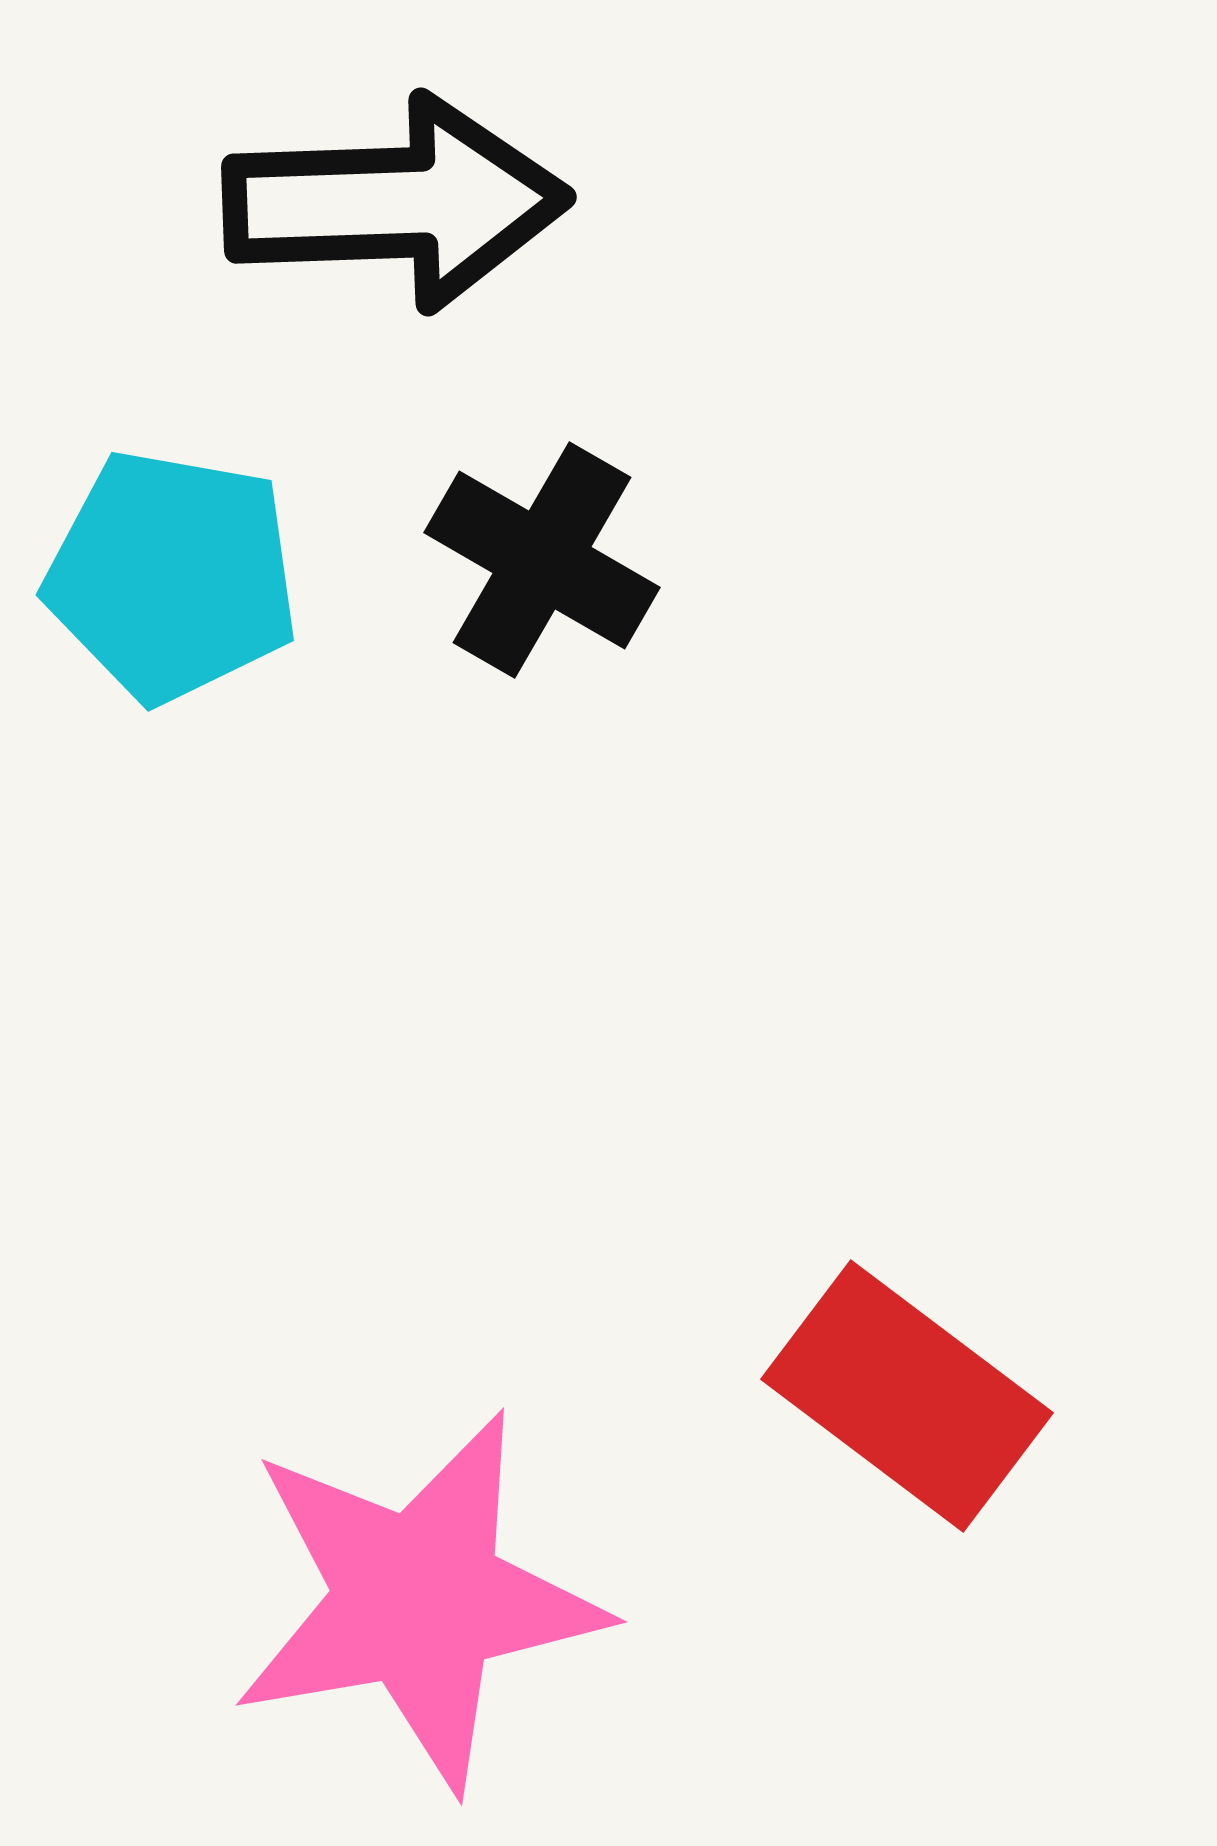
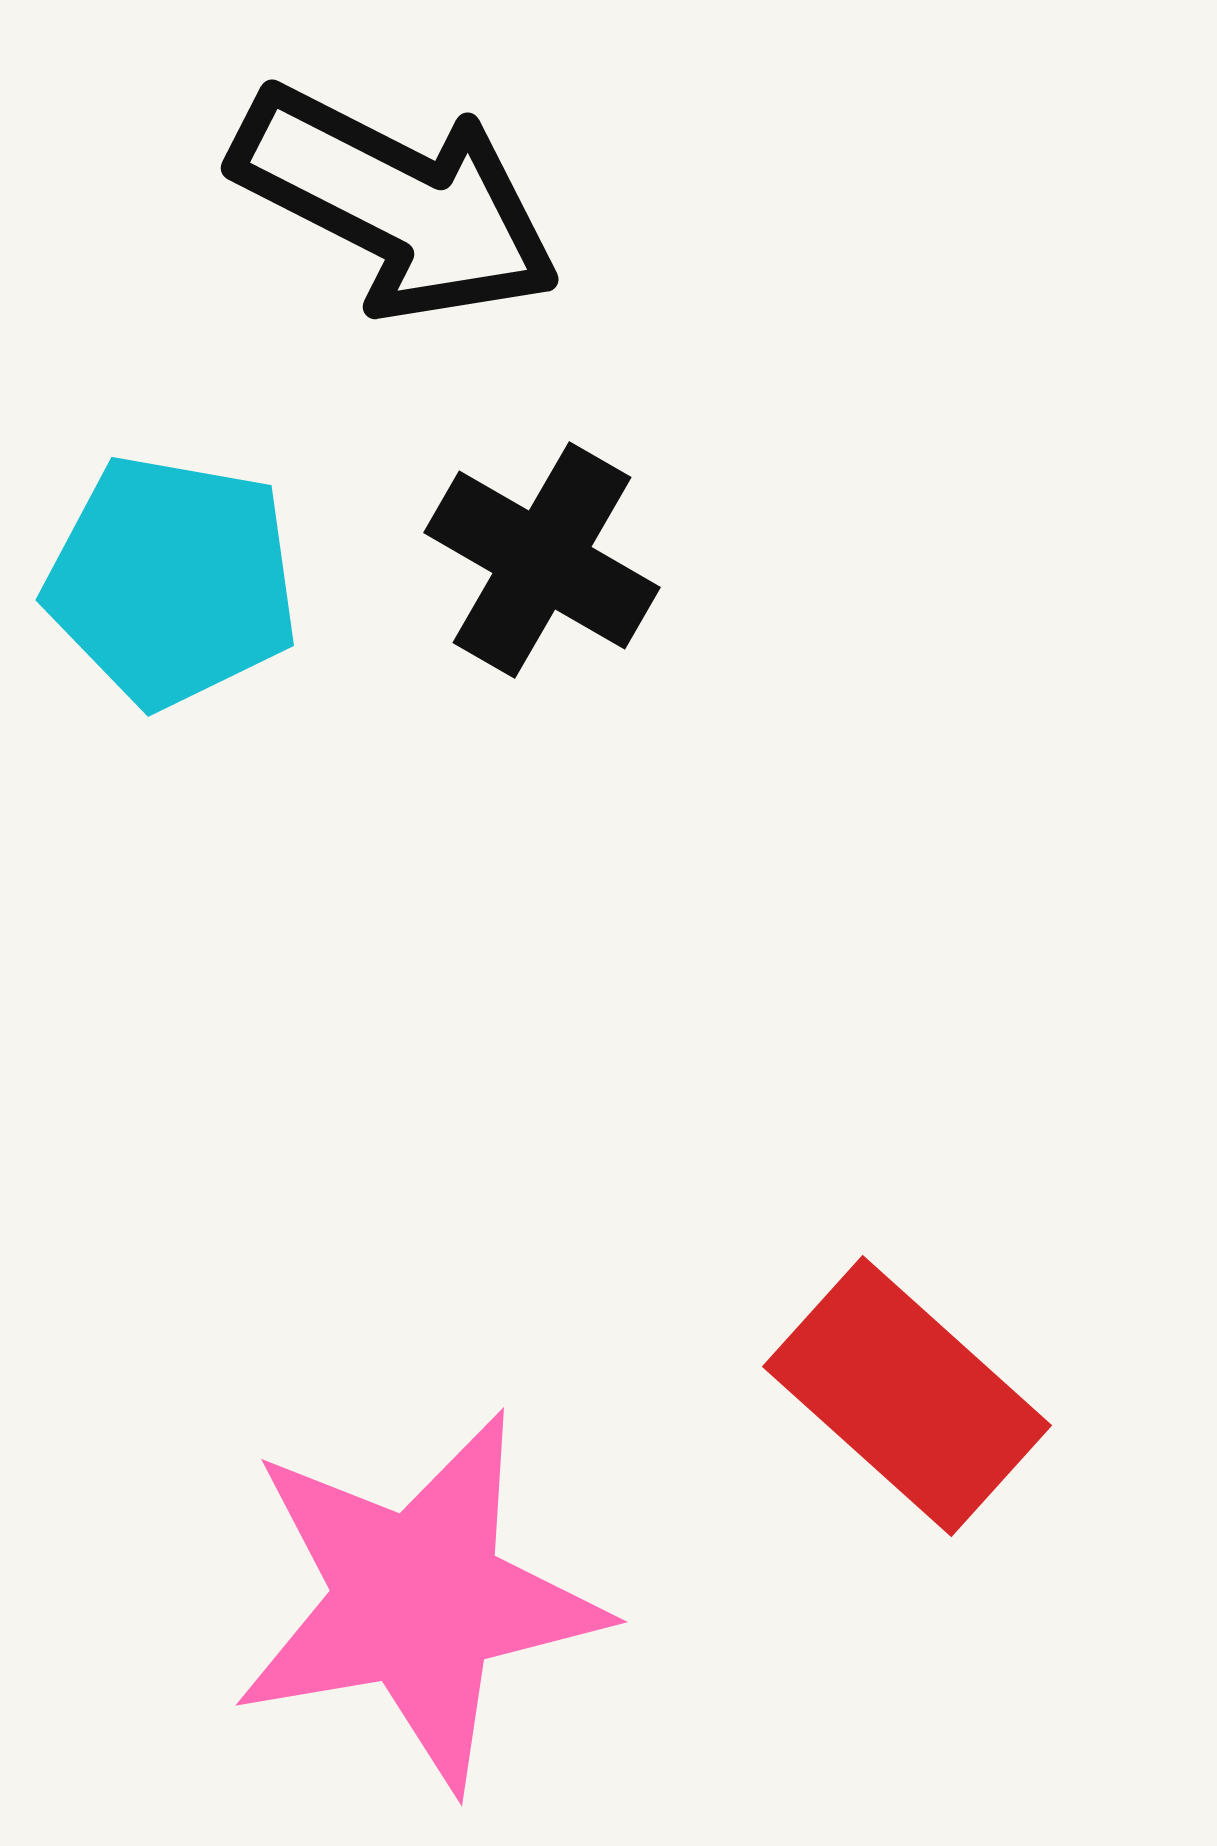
black arrow: rotated 29 degrees clockwise
cyan pentagon: moved 5 px down
red rectangle: rotated 5 degrees clockwise
